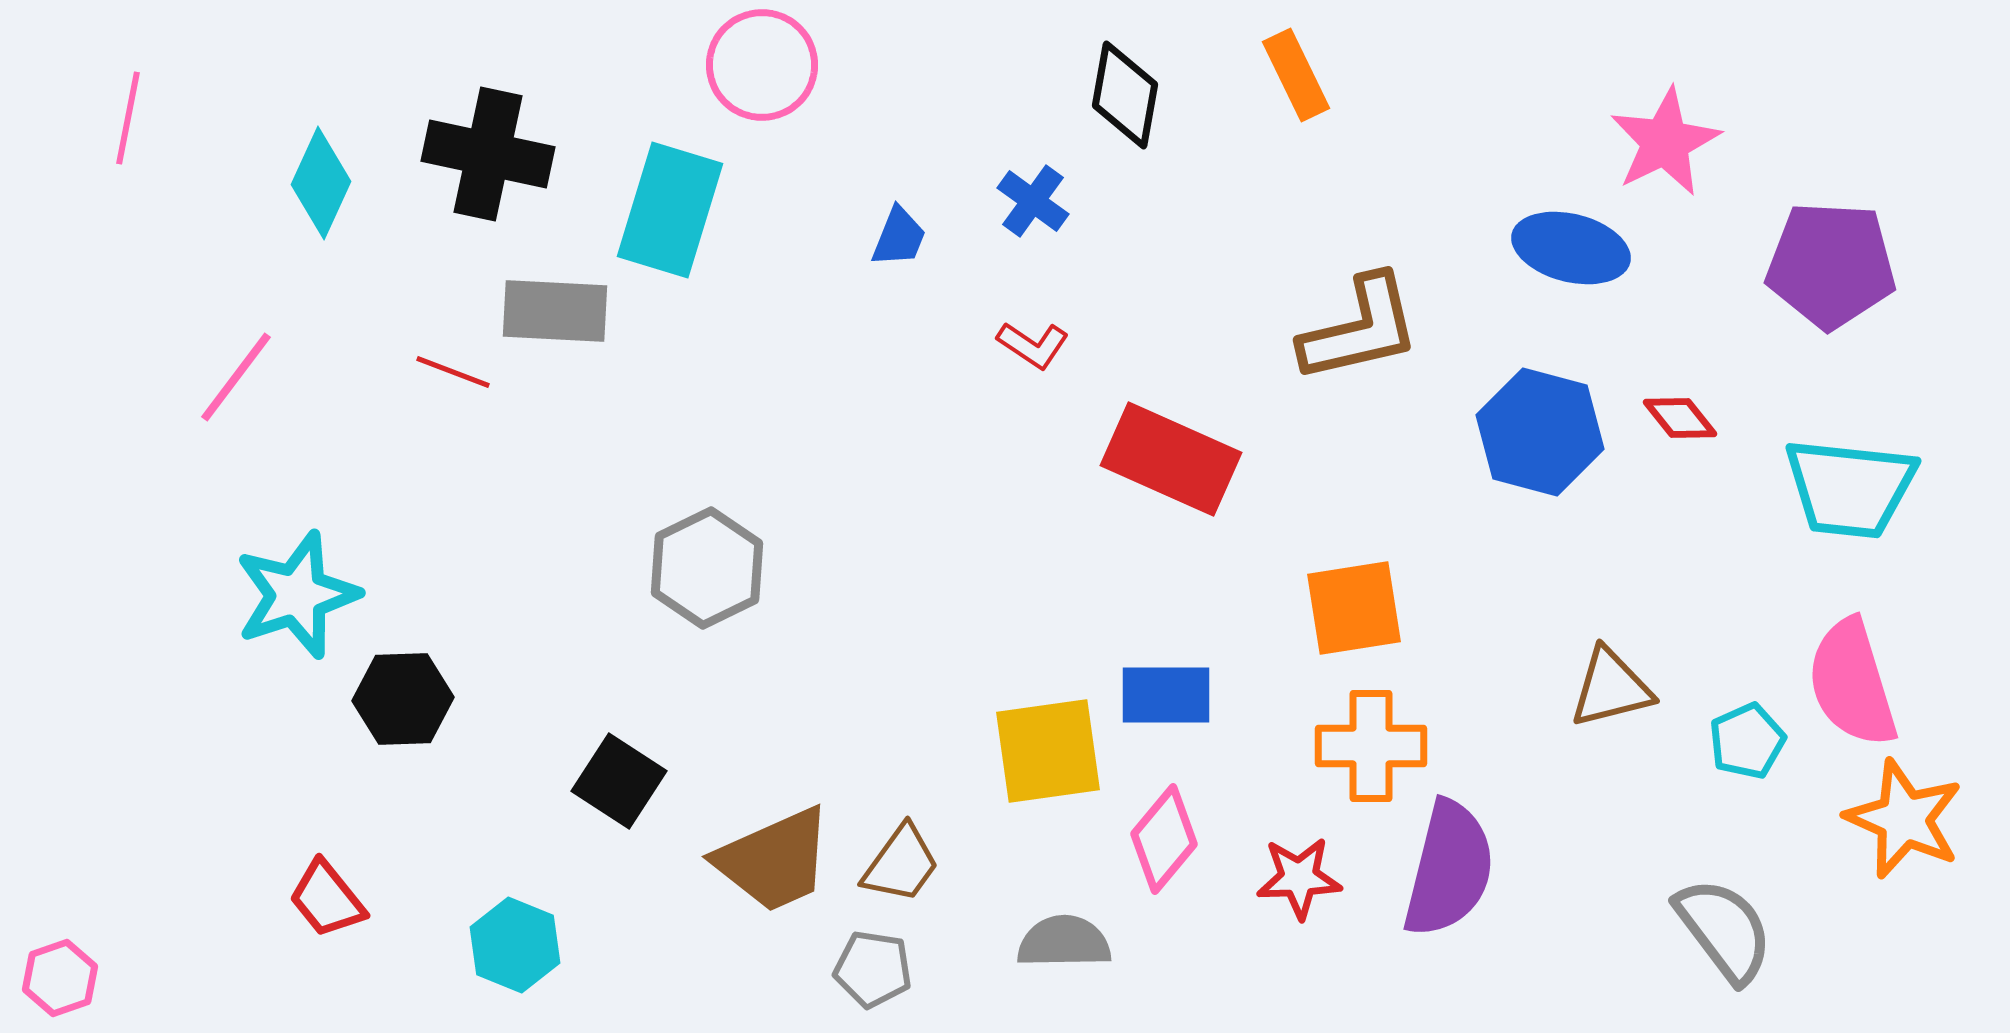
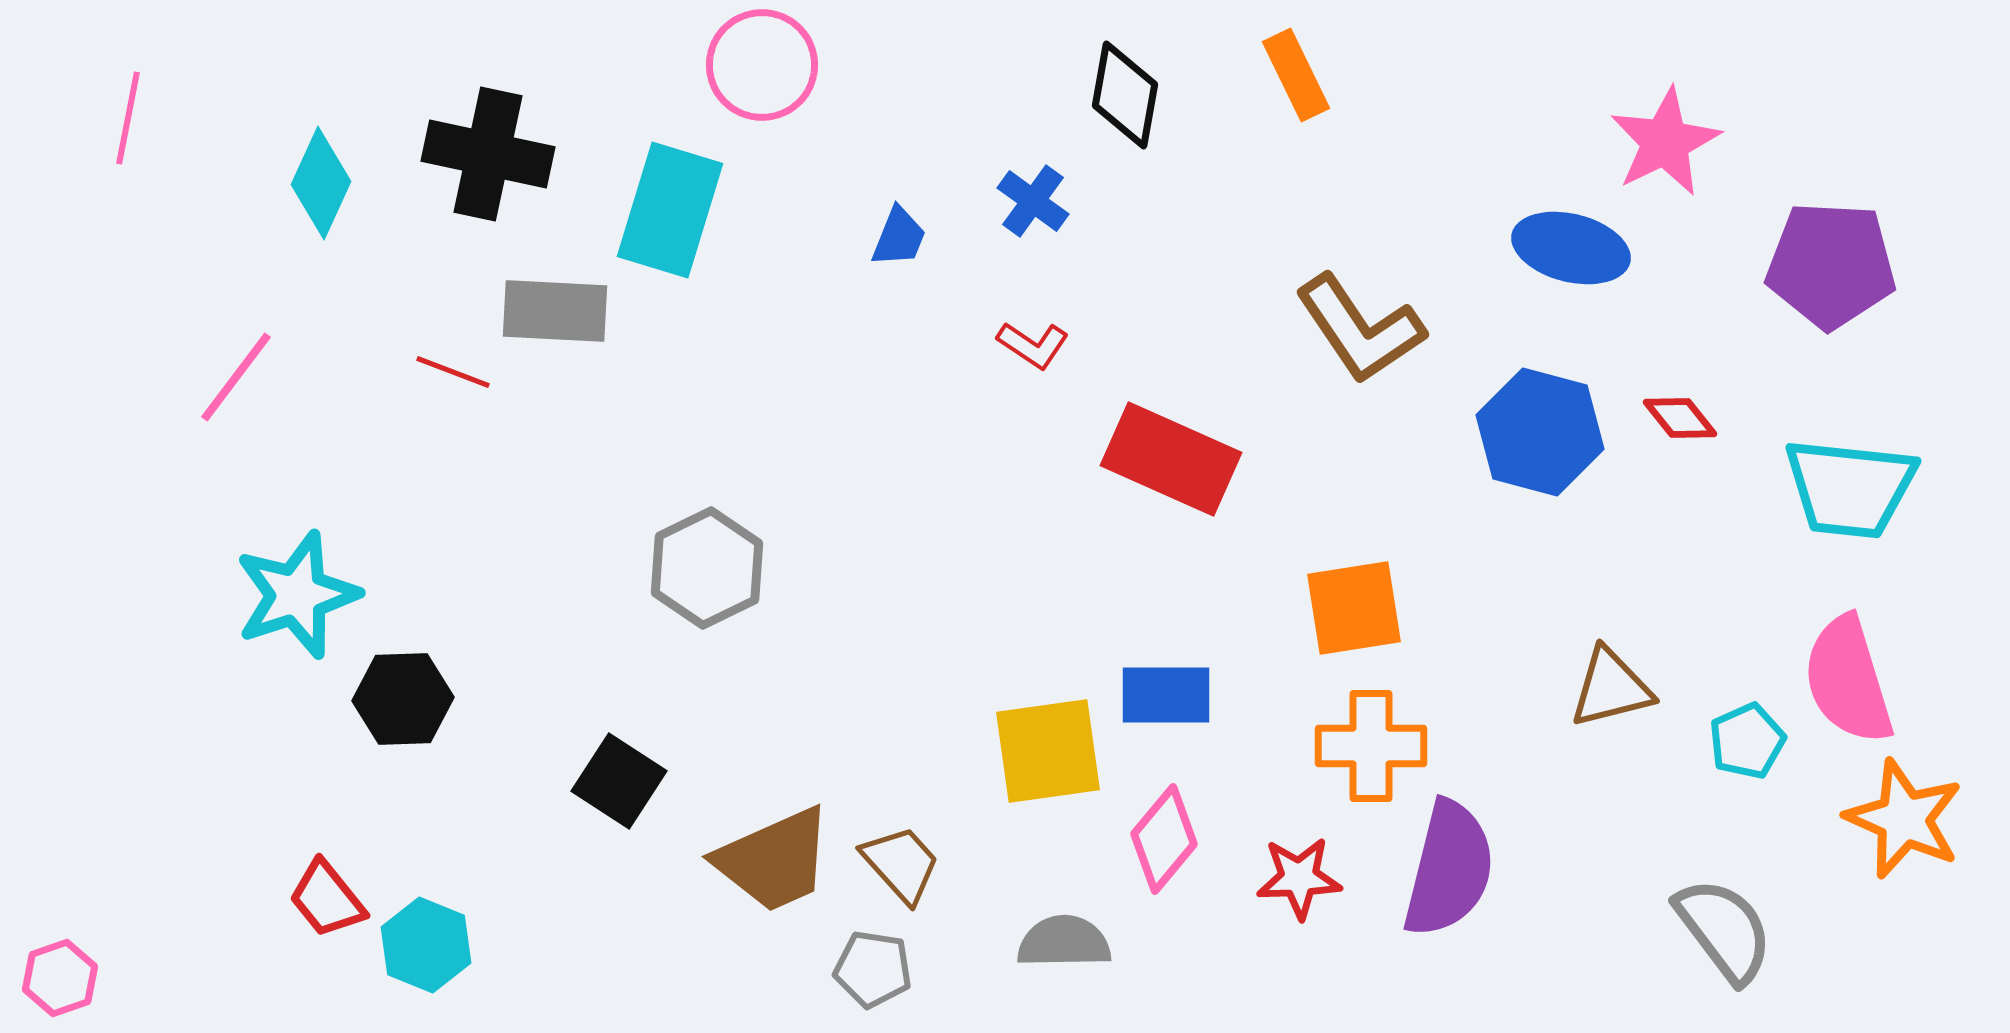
brown L-shape at (1360, 329): rotated 69 degrees clockwise
pink semicircle at (1852, 683): moved 4 px left, 3 px up
brown trapezoid at (901, 864): rotated 78 degrees counterclockwise
cyan hexagon at (515, 945): moved 89 px left
